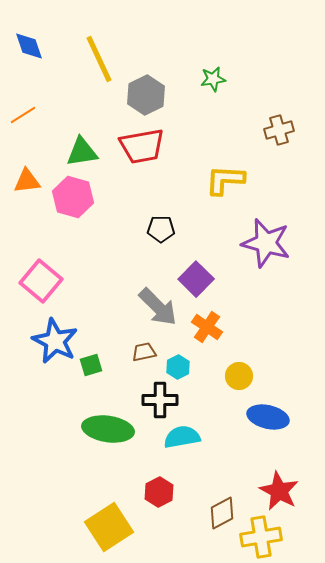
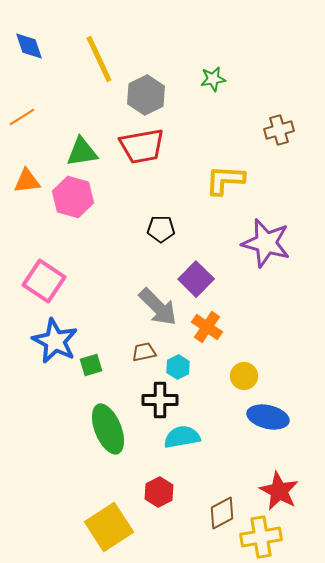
orange line: moved 1 px left, 2 px down
pink square: moved 3 px right; rotated 6 degrees counterclockwise
yellow circle: moved 5 px right
green ellipse: rotated 60 degrees clockwise
